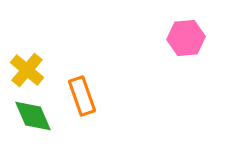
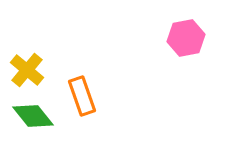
pink hexagon: rotated 6 degrees counterclockwise
green diamond: rotated 15 degrees counterclockwise
